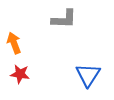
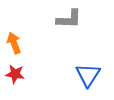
gray L-shape: moved 5 px right
red star: moved 5 px left
